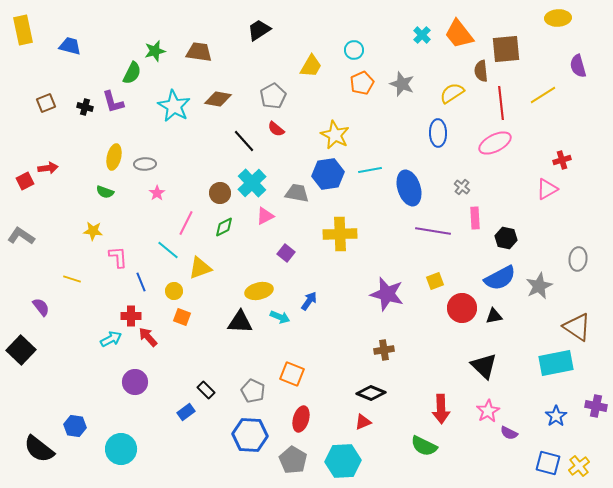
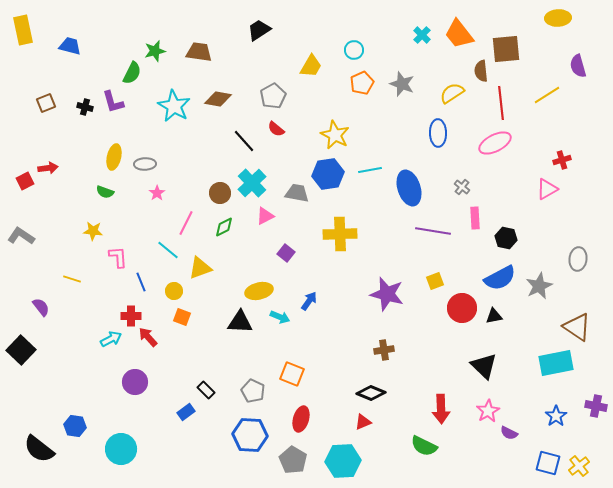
yellow line at (543, 95): moved 4 px right
